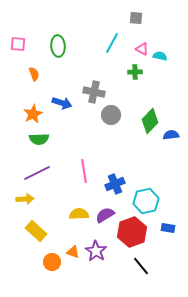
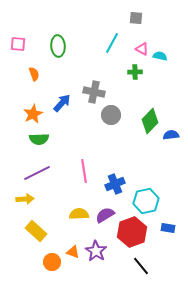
blue arrow: rotated 66 degrees counterclockwise
